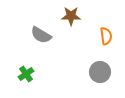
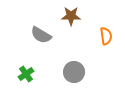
gray circle: moved 26 px left
